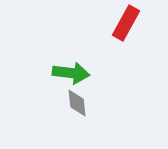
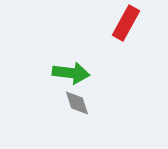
gray diamond: rotated 12 degrees counterclockwise
